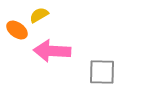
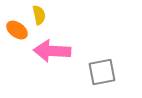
yellow semicircle: rotated 108 degrees clockwise
gray square: rotated 12 degrees counterclockwise
